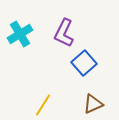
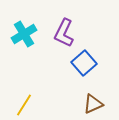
cyan cross: moved 4 px right
yellow line: moved 19 px left
